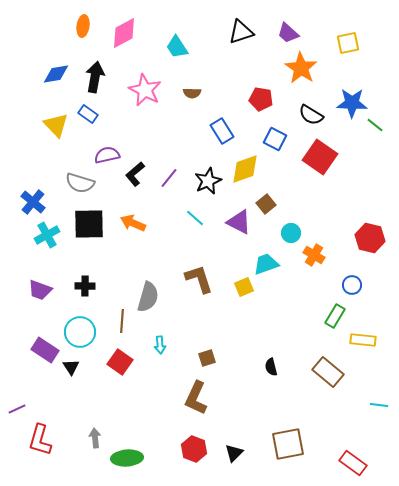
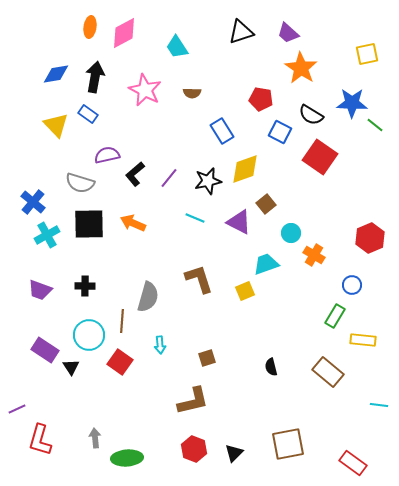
orange ellipse at (83, 26): moved 7 px right, 1 px down
yellow square at (348, 43): moved 19 px right, 11 px down
blue square at (275, 139): moved 5 px right, 7 px up
black star at (208, 181): rotated 12 degrees clockwise
cyan line at (195, 218): rotated 18 degrees counterclockwise
red hexagon at (370, 238): rotated 24 degrees clockwise
yellow square at (244, 287): moved 1 px right, 4 px down
cyan circle at (80, 332): moved 9 px right, 3 px down
brown L-shape at (196, 398): moved 3 px left, 3 px down; rotated 128 degrees counterclockwise
